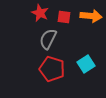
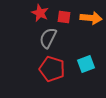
orange arrow: moved 2 px down
gray semicircle: moved 1 px up
cyan square: rotated 12 degrees clockwise
